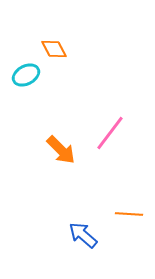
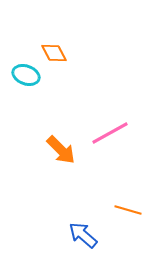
orange diamond: moved 4 px down
cyan ellipse: rotated 48 degrees clockwise
pink line: rotated 24 degrees clockwise
orange line: moved 1 px left, 4 px up; rotated 12 degrees clockwise
